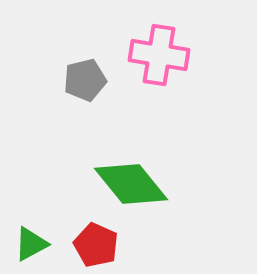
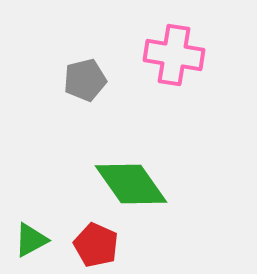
pink cross: moved 15 px right
green diamond: rotated 4 degrees clockwise
green triangle: moved 4 px up
